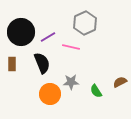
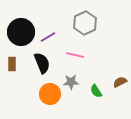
pink line: moved 4 px right, 8 px down
